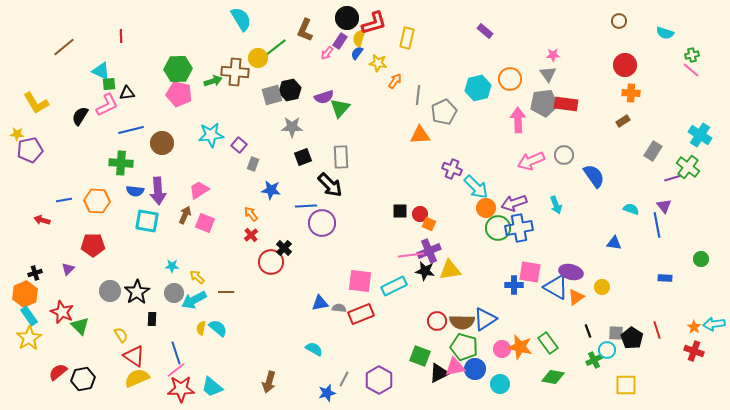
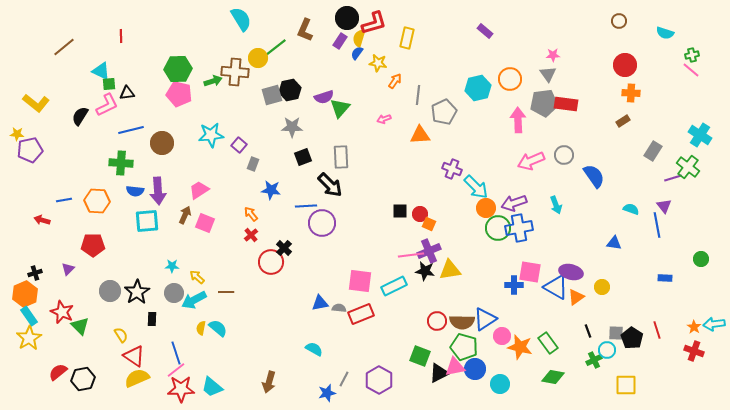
pink arrow at (327, 53): moved 57 px right, 66 px down; rotated 32 degrees clockwise
yellow L-shape at (36, 103): rotated 20 degrees counterclockwise
cyan square at (147, 221): rotated 15 degrees counterclockwise
pink circle at (502, 349): moved 13 px up
